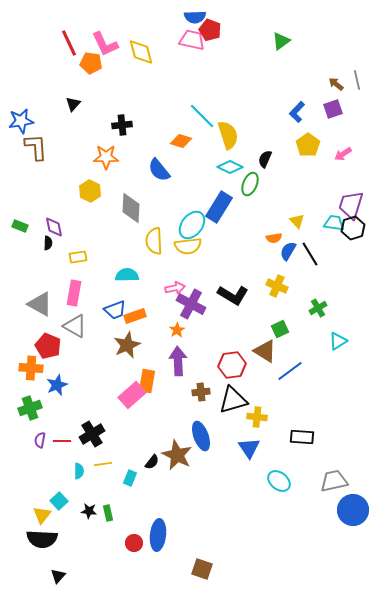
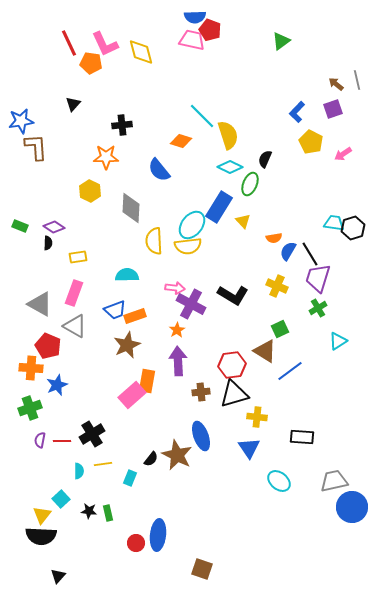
yellow pentagon at (308, 145): moved 3 px right, 3 px up; rotated 10 degrees counterclockwise
purple trapezoid at (351, 205): moved 33 px left, 73 px down
yellow triangle at (297, 221): moved 54 px left
purple diamond at (54, 227): rotated 45 degrees counterclockwise
pink arrow at (175, 288): rotated 18 degrees clockwise
pink rectangle at (74, 293): rotated 10 degrees clockwise
black triangle at (233, 400): moved 1 px right, 6 px up
black semicircle at (152, 462): moved 1 px left, 3 px up
cyan square at (59, 501): moved 2 px right, 2 px up
blue circle at (353, 510): moved 1 px left, 3 px up
black semicircle at (42, 539): moved 1 px left, 3 px up
red circle at (134, 543): moved 2 px right
